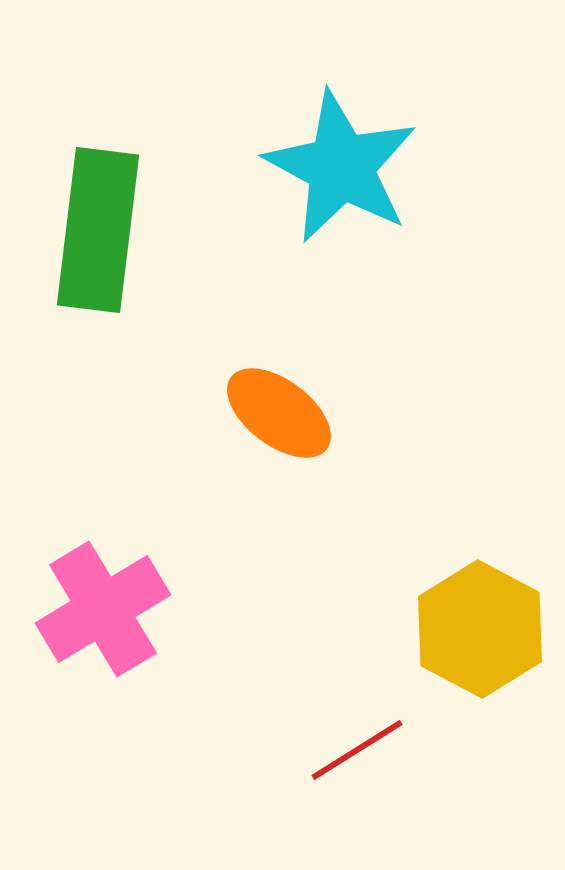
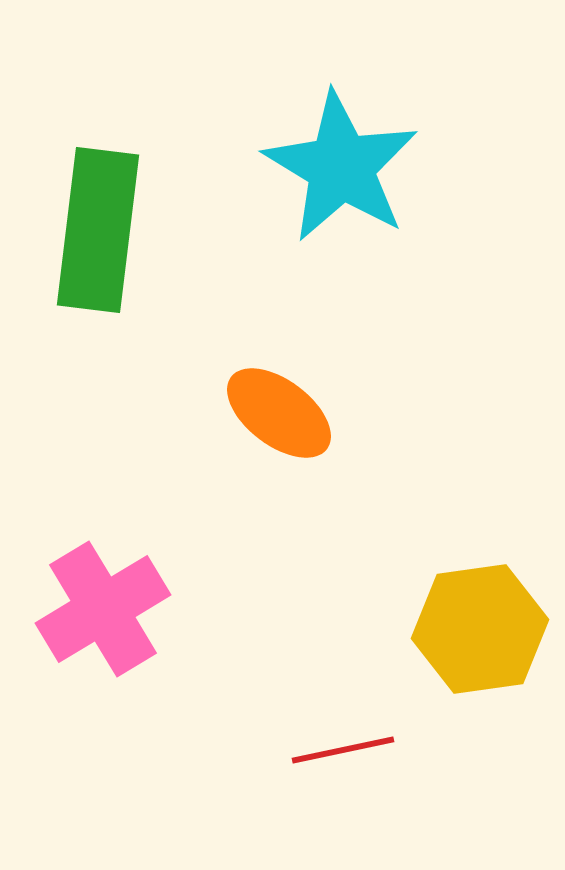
cyan star: rotated 3 degrees clockwise
yellow hexagon: rotated 24 degrees clockwise
red line: moved 14 px left; rotated 20 degrees clockwise
